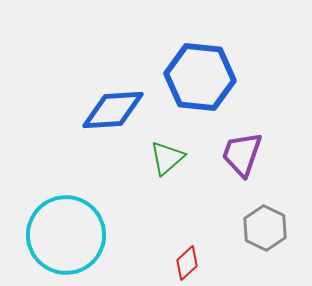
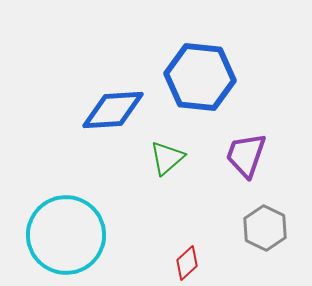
purple trapezoid: moved 4 px right, 1 px down
